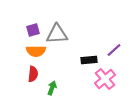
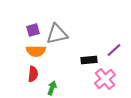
gray triangle: rotated 10 degrees counterclockwise
